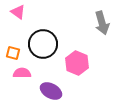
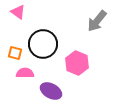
gray arrow: moved 5 px left, 2 px up; rotated 55 degrees clockwise
orange square: moved 2 px right
pink semicircle: moved 3 px right
